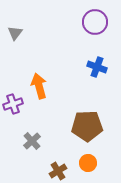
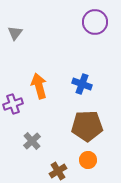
blue cross: moved 15 px left, 17 px down
orange circle: moved 3 px up
